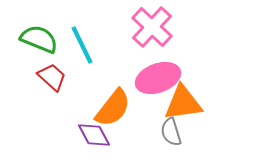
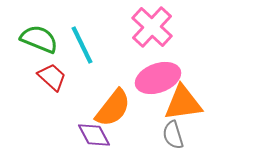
gray semicircle: moved 2 px right, 3 px down
